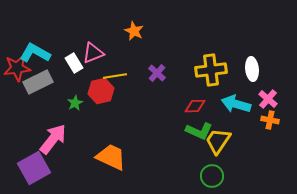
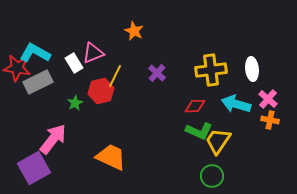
red star: rotated 16 degrees clockwise
yellow line: rotated 55 degrees counterclockwise
